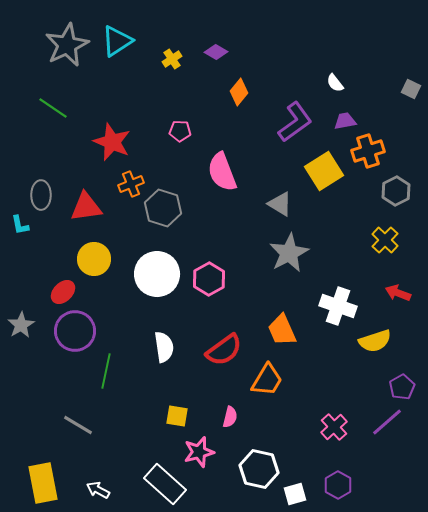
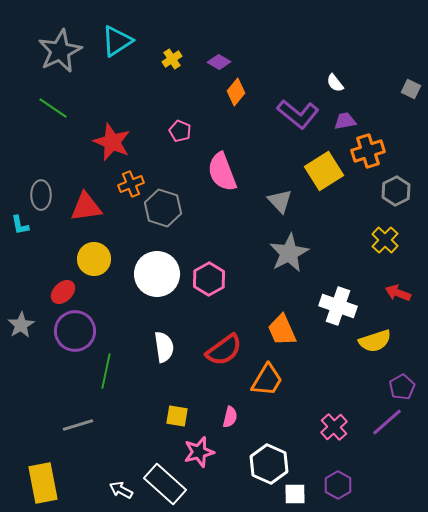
gray star at (67, 45): moved 7 px left, 6 px down
purple diamond at (216, 52): moved 3 px right, 10 px down
orange diamond at (239, 92): moved 3 px left
purple L-shape at (295, 122): moved 3 px right, 8 px up; rotated 75 degrees clockwise
pink pentagon at (180, 131): rotated 20 degrees clockwise
gray triangle at (280, 204): moved 3 px up; rotated 16 degrees clockwise
gray line at (78, 425): rotated 48 degrees counterclockwise
white hexagon at (259, 469): moved 10 px right, 5 px up; rotated 12 degrees clockwise
white arrow at (98, 490): moved 23 px right
white square at (295, 494): rotated 15 degrees clockwise
